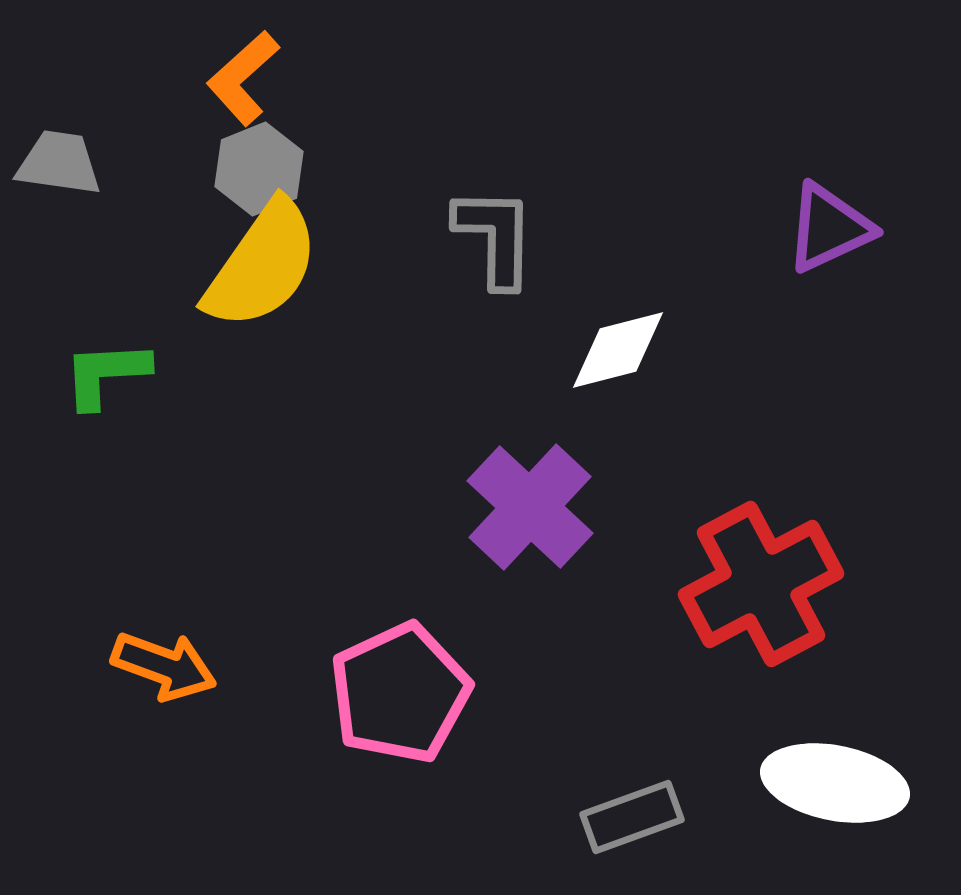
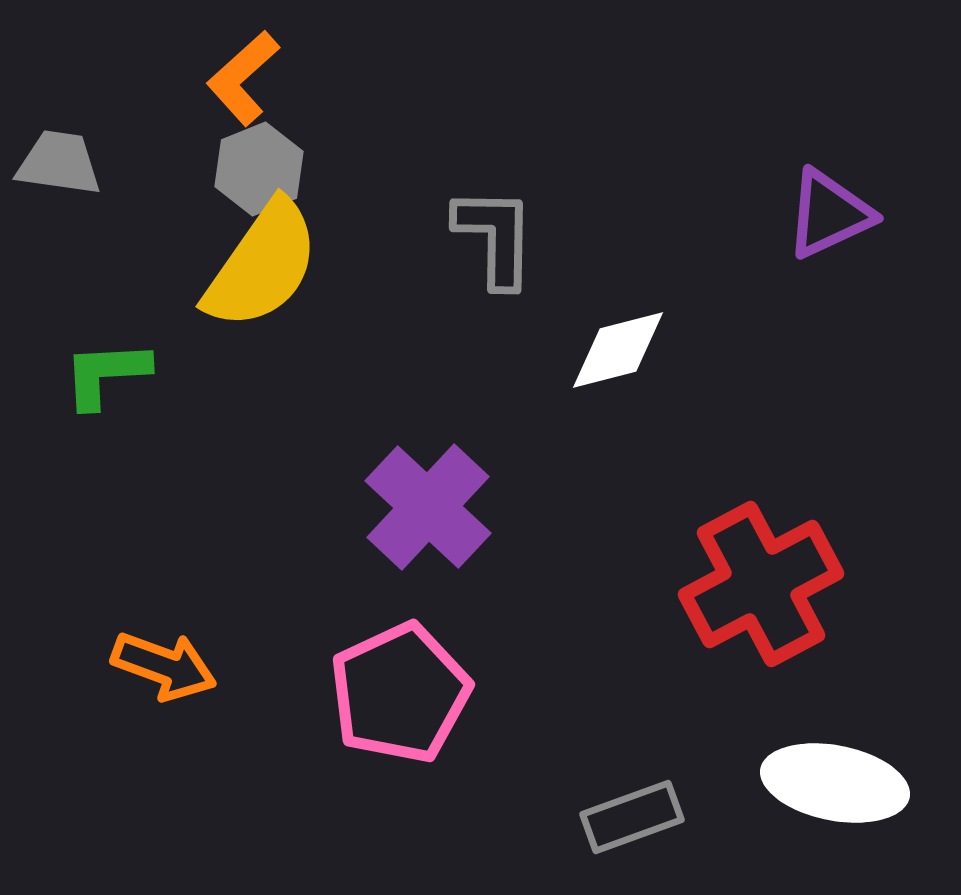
purple triangle: moved 14 px up
purple cross: moved 102 px left
